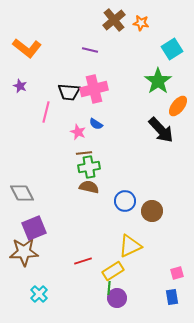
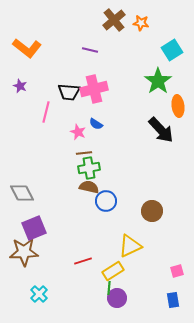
cyan square: moved 1 px down
orange ellipse: rotated 45 degrees counterclockwise
green cross: moved 1 px down
blue circle: moved 19 px left
pink square: moved 2 px up
blue rectangle: moved 1 px right, 3 px down
